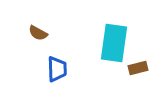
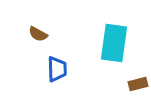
brown semicircle: moved 1 px down
brown rectangle: moved 16 px down
